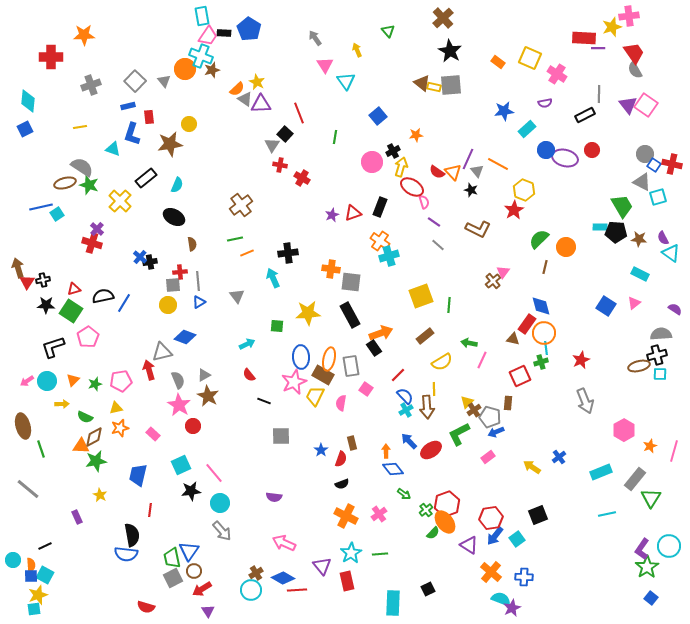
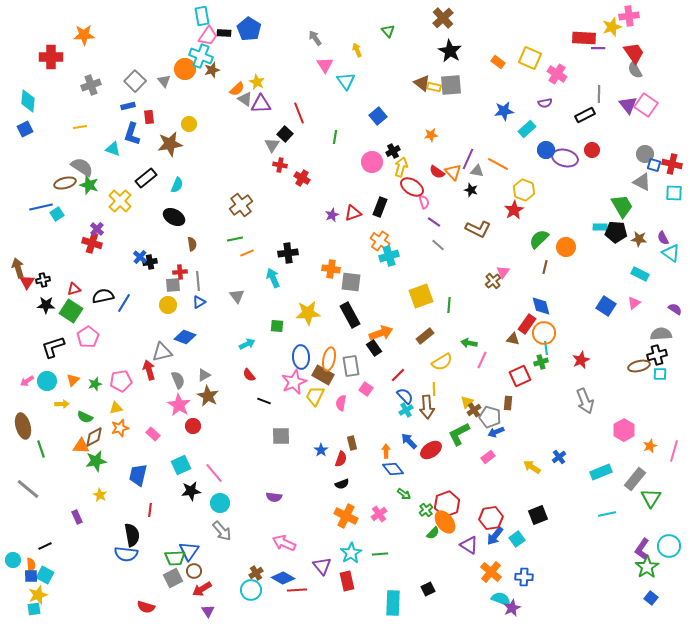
orange star at (416, 135): moved 15 px right
blue square at (654, 165): rotated 16 degrees counterclockwise
gray triangle at (477, 171): rotated 40 degrees counterclockwise
cyan square at (658, 197): moved 16 px right, 4 px up; rotated 18 degrees clockwise
green trapezoid at (172, 558): moved 3 px right; rotated 80 degrees counterclockwise
